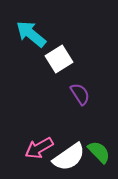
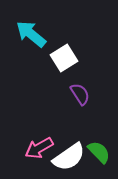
white square: moved 5 px right, 1 px up
